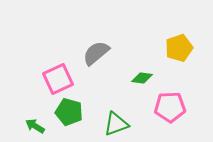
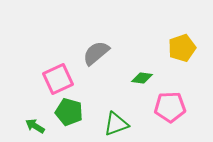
yellow pentagon: moved 3 px right
